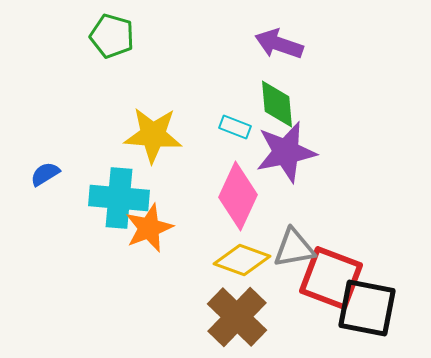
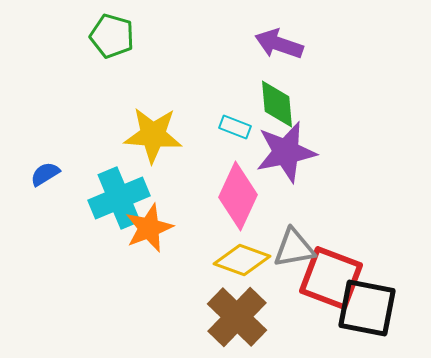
cyan cross: rotated 28 degrees counterclockwise
